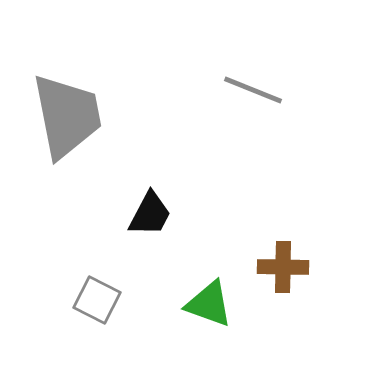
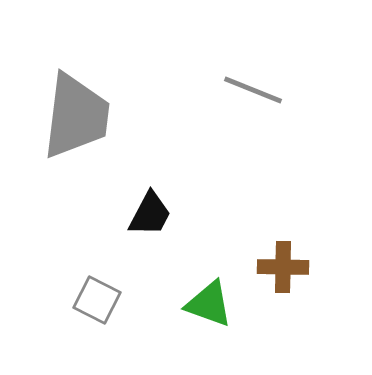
gray trapezoid: moved 9 px right; rotated 18 degrees clockwise
